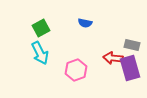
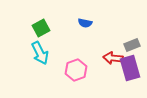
gray rectangle: rotated 35 degrees counterclockwise
